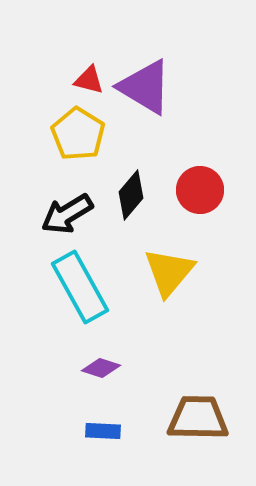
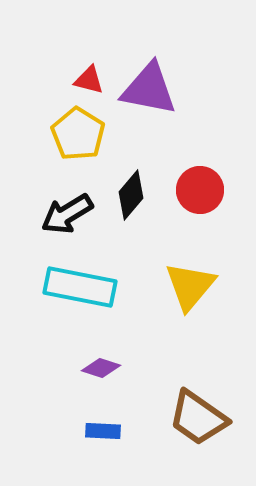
purple triangle: moved 4 px right, 2 px down; rotated 20 degrees counterclockwise
yellow triangle: moved 21 px right, 14 px down
cyan rectangle: rotated 50 degrees counterclockwise
brown trapezoid: rotated 146 degrees counterclockwise
